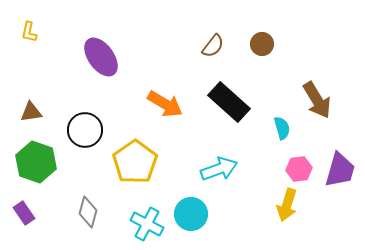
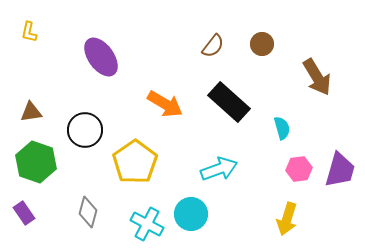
brown arrow: moved 23 px up
yellow arrow: moved 14 px down
